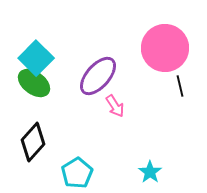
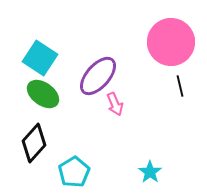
pink circle: moved 6 px right, 6 px up
cyan square: moved 4 px right; rotated 12 degrees counterclockwise
green ellipse: moved 9 px right, 11 px down
pink arrow: moved 2 px up; rotated 10 degrees clockwise
black diamond: moved 1 px right, 1 px down
cyan pentagon: moved 3 px left, 1 px up
